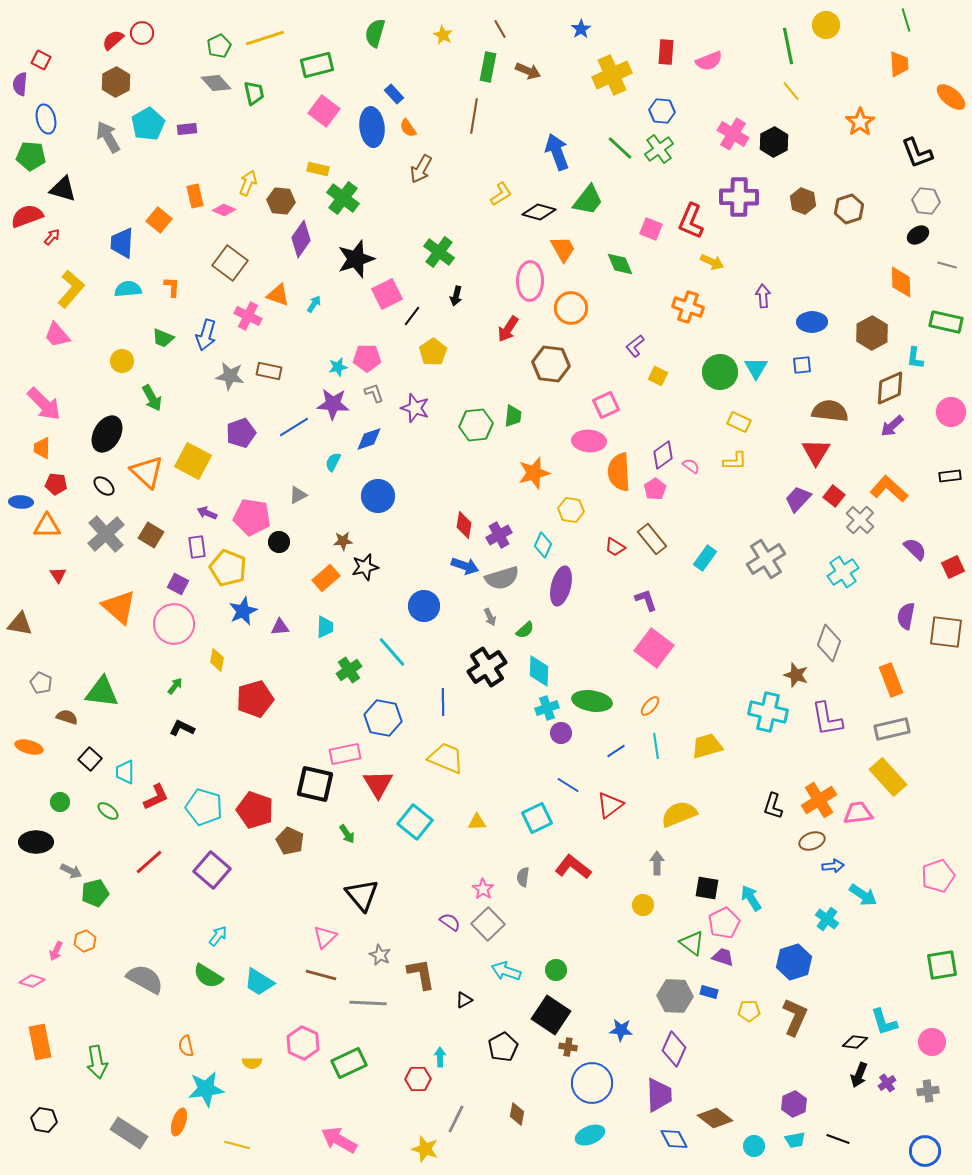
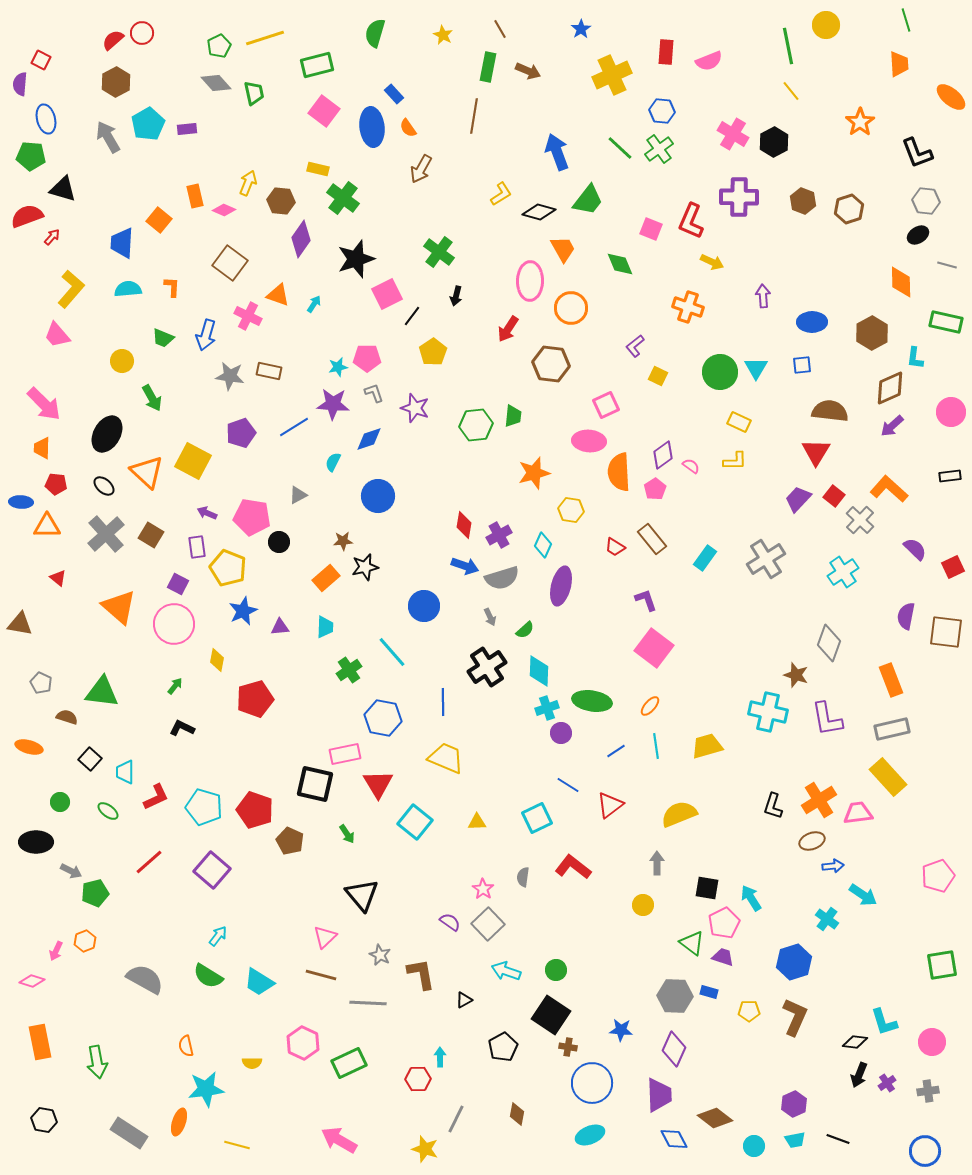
red triangle at (58, 575): moved 3 px down; rotated 18 degrees counterclockwise
